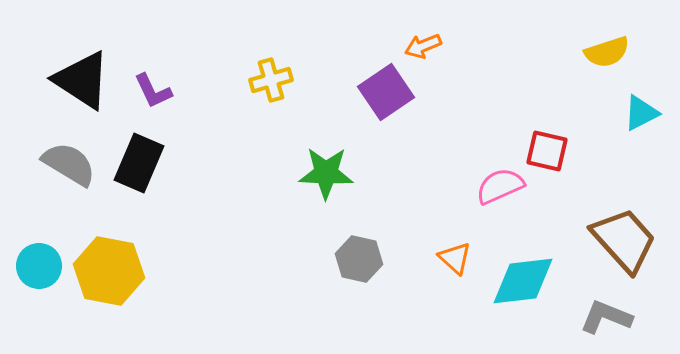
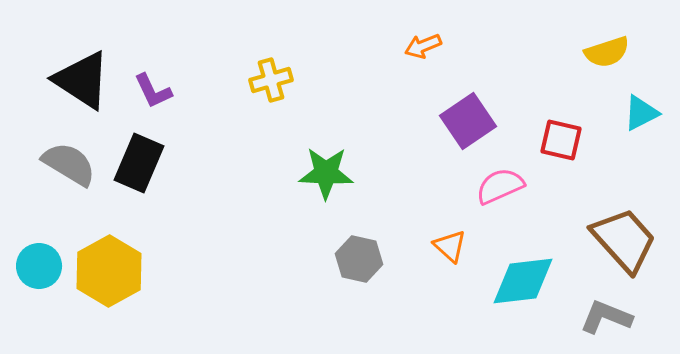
purple square: moved 82 px right, 29 px down
red square: moved 14 px right, 11 px up
orange triangle: moved 5 px left, 12 px up
yellow hexagon: rotated 20 degrees clockwise
